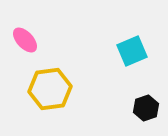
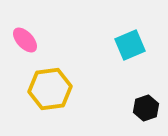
cyan square: moved 2 px left, 6 px up
